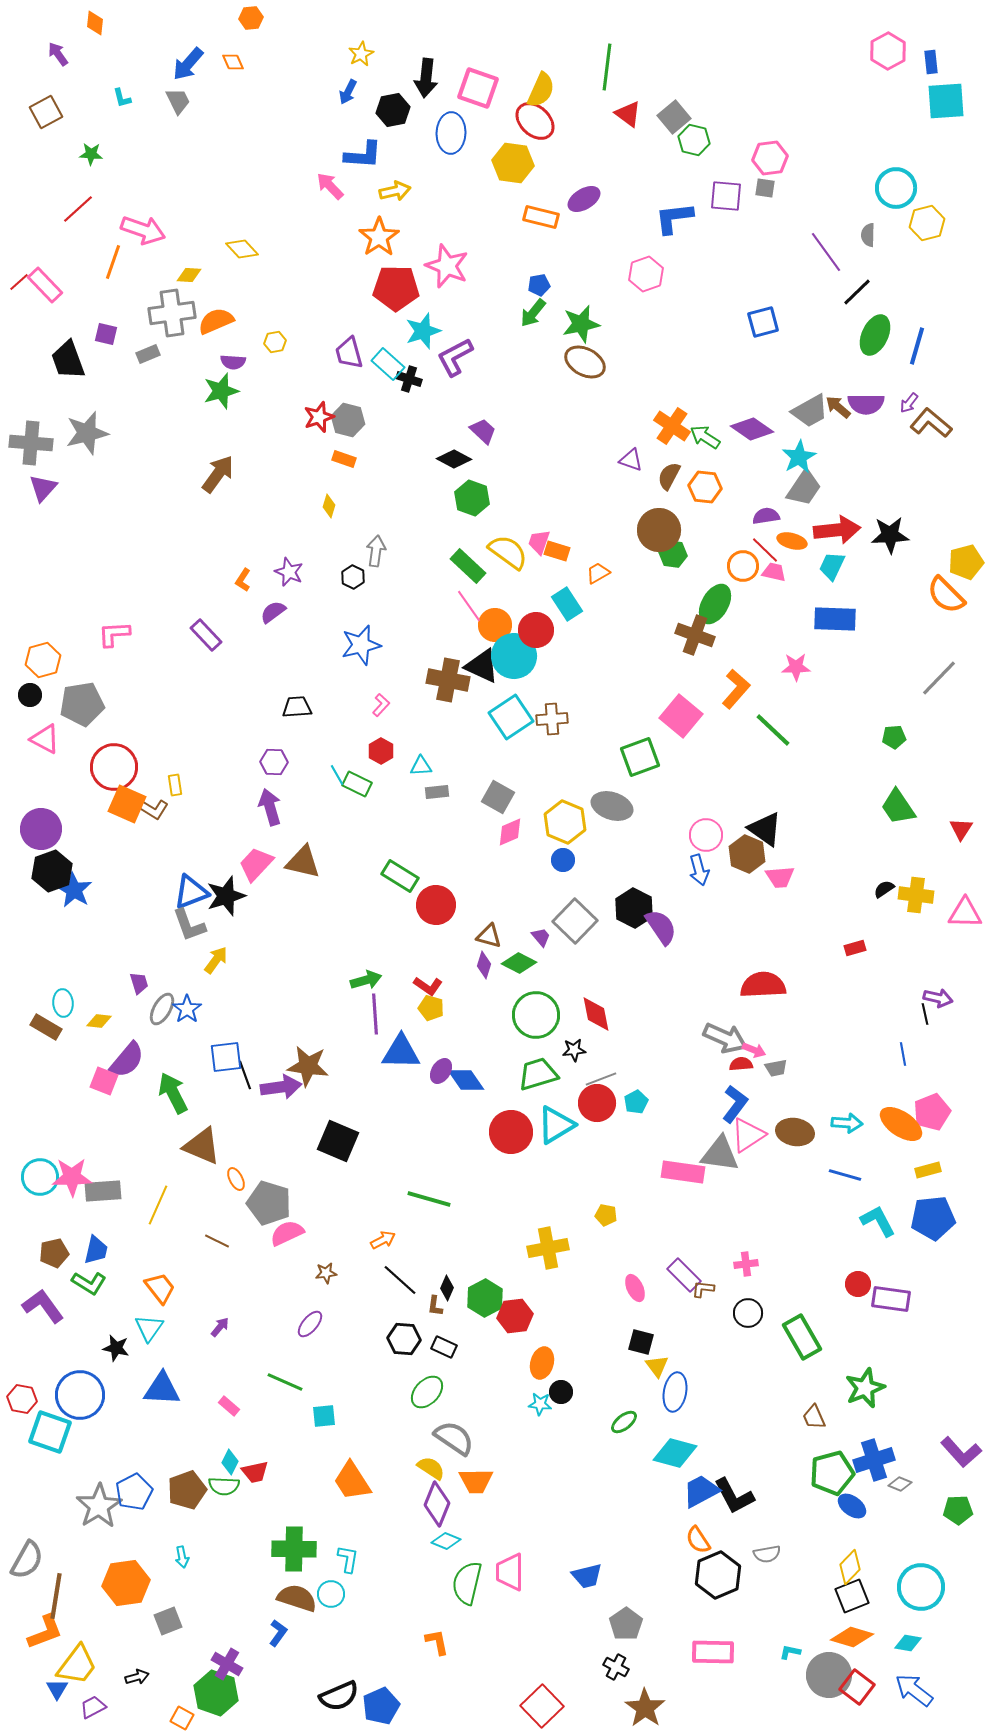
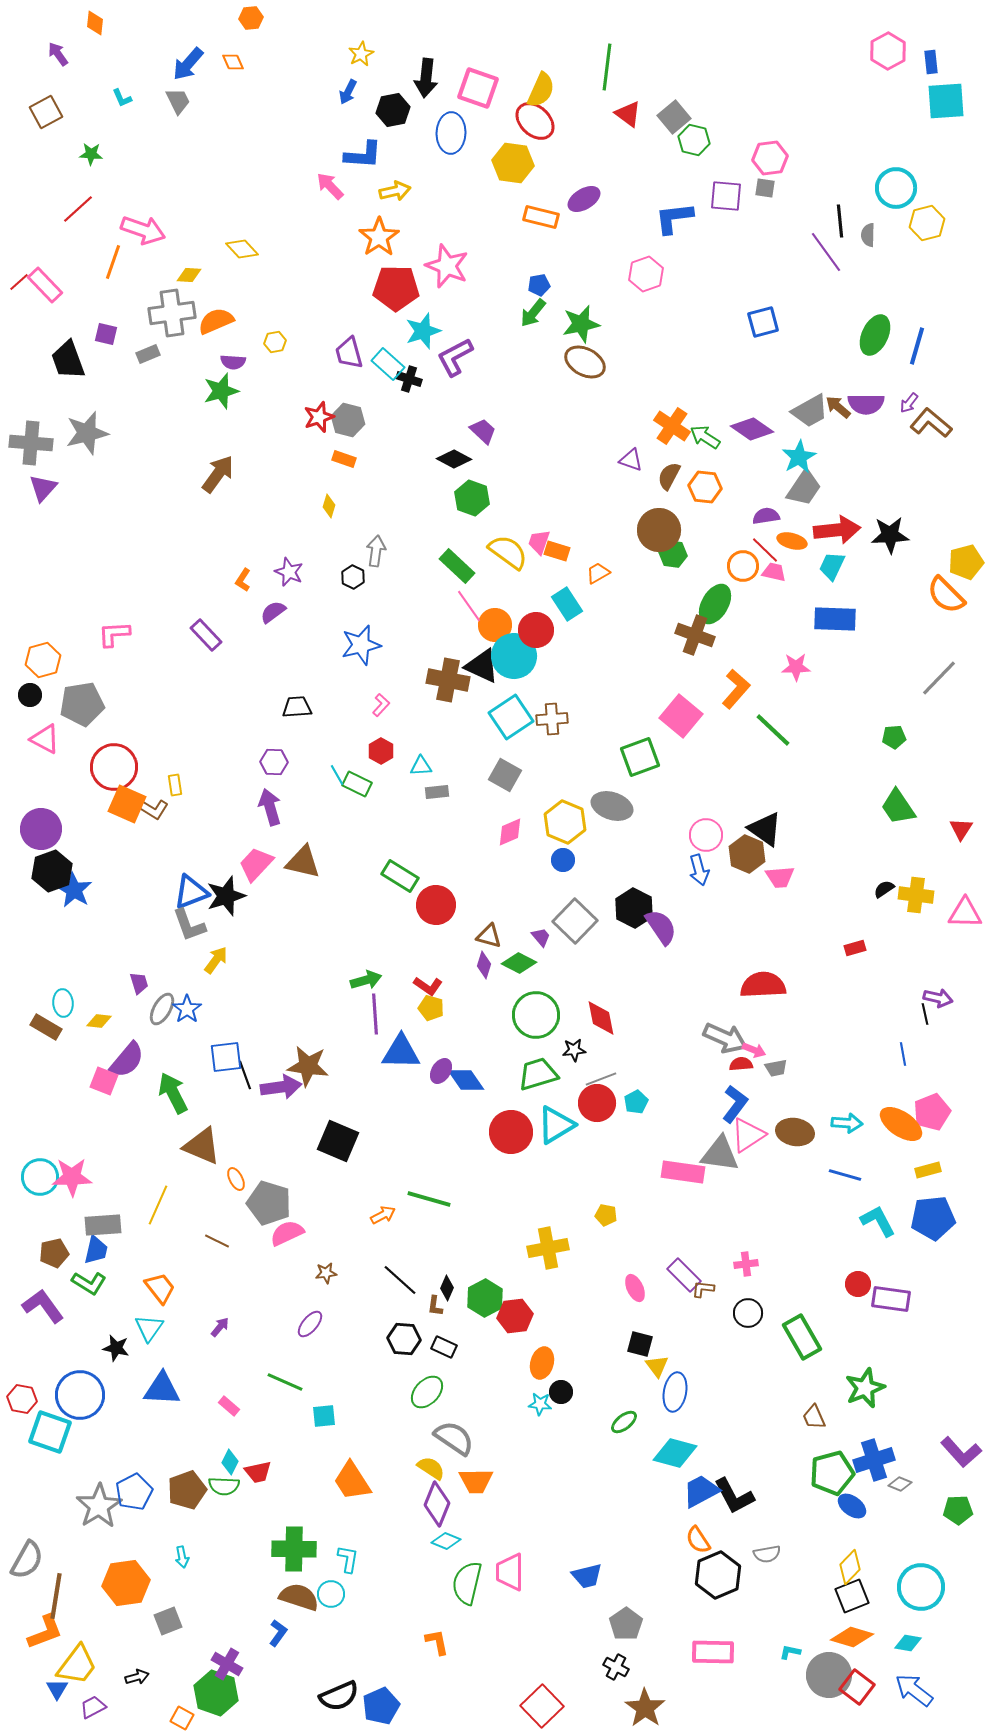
cyan L-shape at (122, 98): rotated 10 degrees counterclockwise
black line at (857, 292): moved 17 px left, 71 px up; rotated 52 degrees counterclockwise
green rectangle at (468, 566): moved 11 px left
gray square at (498, 797): moved 7 px right, 22 px up
red diamond at (596, 1014): moved 5 px right, 4 px down
gray rectangle at (103, 1191): moved 34 px down
orange arrow at (383, 1240): moved 25 px up
black square at (641, 1342): moved 1 px left, 2 px down
red trapezoid at (255, 1472): moved 3 px right
brown semicircle at (297, 1598): moved 2 px right, 1 px up
